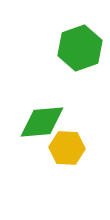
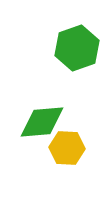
green hexagon: moved 3 px left
